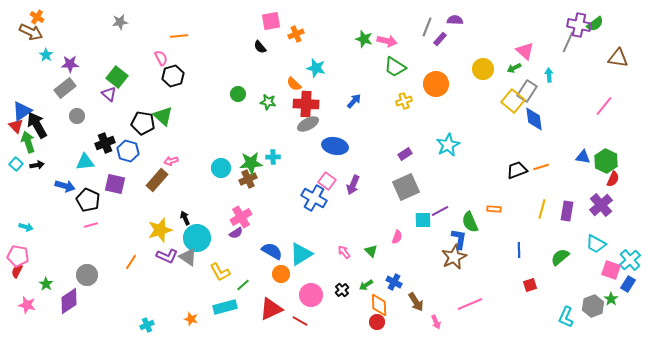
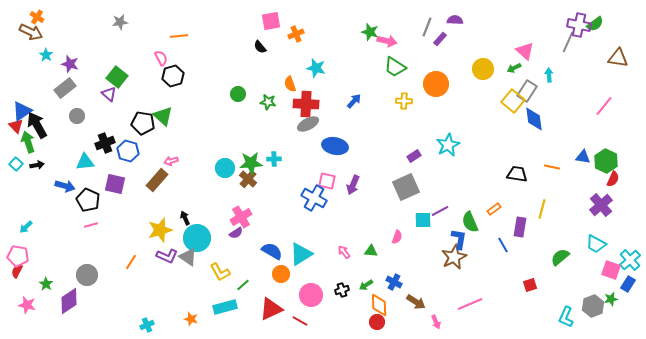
green star at (364, 39): moved 6 px right, 7 px up
purple star at (70, 64): rotated 18 degrees clockwise
orange semicircle at (294, 84): moved 4 px left; rotated 28 degrees clockwise
yellow cross at (404, 101): rotated 21 degrees clockwise
purple rectangle at (405, 154): moved 9 px right, 2 px down
cyan cross at (273, 157): moved 1 px right, 2 px down
orange line at (541, 167): moved 11 px right; rotated 28 degrees clockwise
cyan circle at (221, 168): moved 4 px right
black trapezoid at (517, 170): moved 4 px down; rotated 30 degrees clockwise
brown cross at (248, 179): rotated 24 degrees counterclockwise
pink square at (327, 181): rotated 24 degrees counterclockwise
orange rectangle at (494, 209): rotated 40 degrees counterclockwise
purple rectangle at (567, 211): moved 47 px left, 16 px down
cyan arrow at (26, 227): rotated 120 degrees clockwise
blue line at (519, 250): moved 16 px left, 5 px up; rotated 28 degrees counterclockwise
green triangle at (371, 251): rotated 40 degrees counterclockwise
black cross at (342, 290): rotated 24 degrees clockwise
green star at (611, 299): rotated 24 degrees clockwise
brown arrow at (416, 302): rotated 24 degrees counterclockwise
